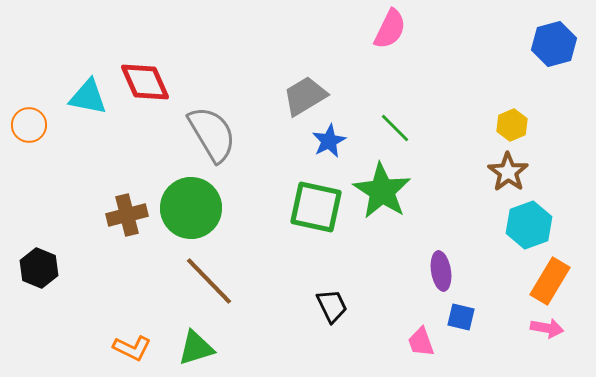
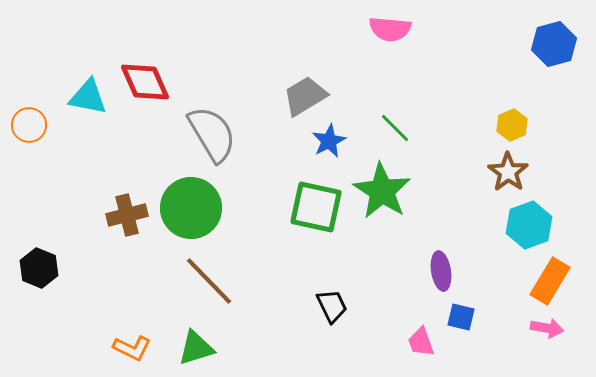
pink semicircle: rotated 69 degrees clockwise
